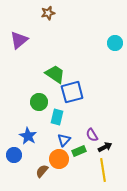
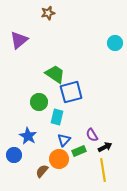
blue square: moved 1 px left
